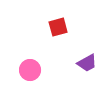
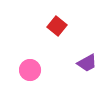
red square: moved 1 px left, 1 px up; rotated 36 degrees counterclockwise
